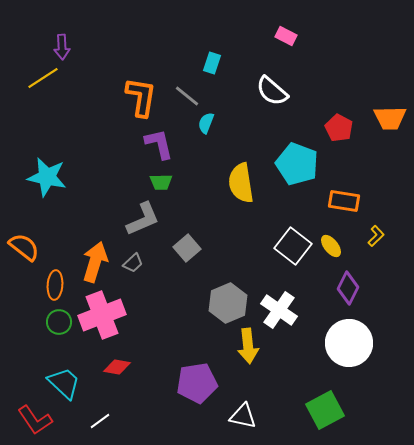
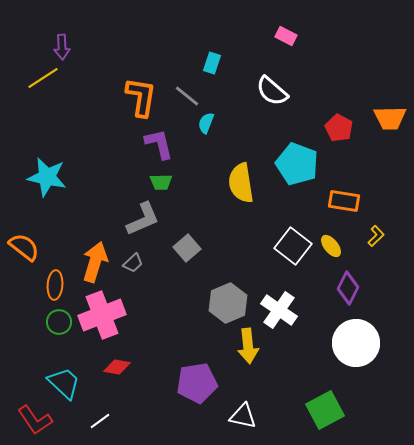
white circle: moved 7 px right
